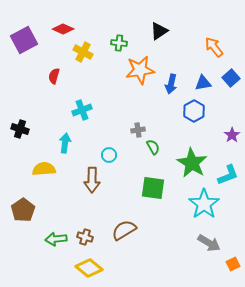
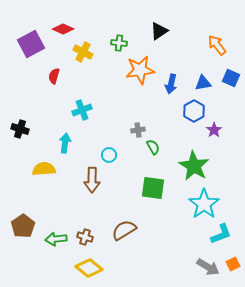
purple square: moved 7 px right, 4 px down
orange arrow: moved 3 px right, 2 px up
blue square: rotated 24 degrees counterclockwise
purple star: moved 18 px left, 5 px up
green star: moved 2 px right, 3 px down
cyan L-shape: moved 7 px left, 59 px down
brown pentagon: moved 16 px down
gray arrow: moved 1 px left, 24 px down
